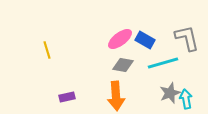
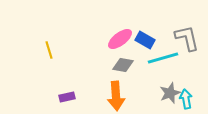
yellow line: moved 2 px right
cyan line: moved 5 px up
